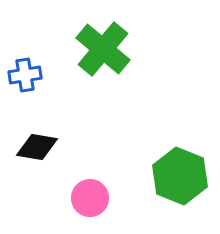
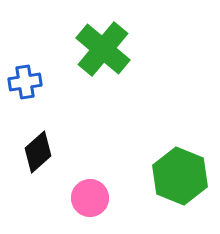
blue cross: moved 7 px down
black diamond: moved 1 px right, 5 px down; rotated 51 degrees counterclockwise
